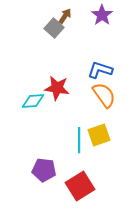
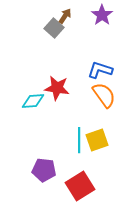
yellow square: moved 2 px left, 5 px down
